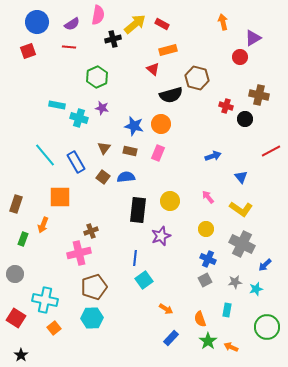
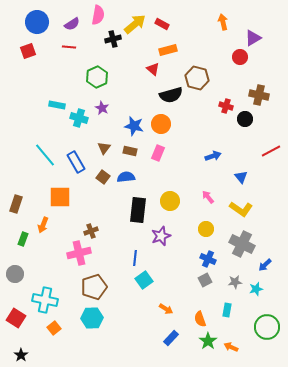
purple star at (102, 108): rotated 16 degrees clockwise
